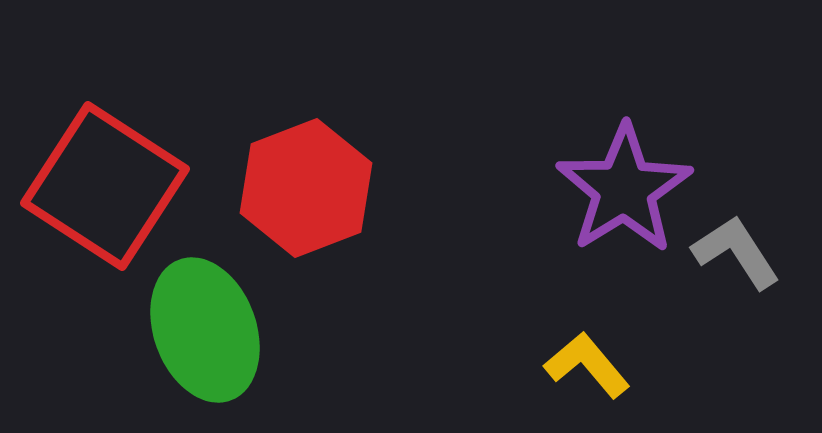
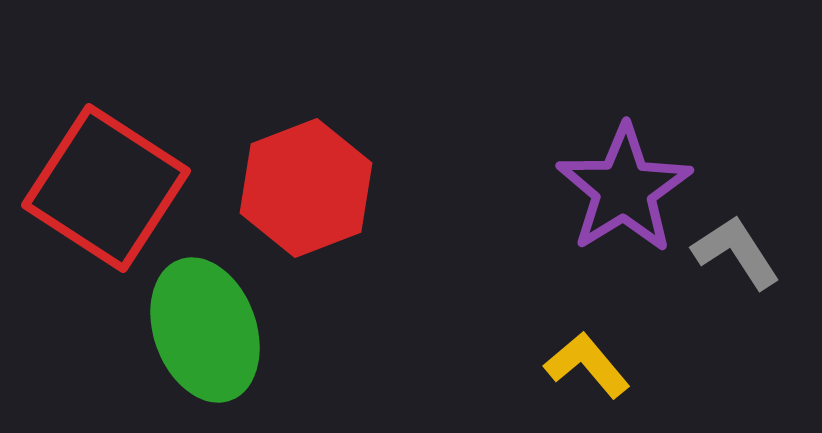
red square: moved 1 px right, 2 px down
